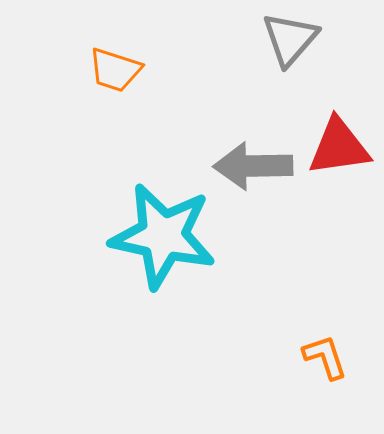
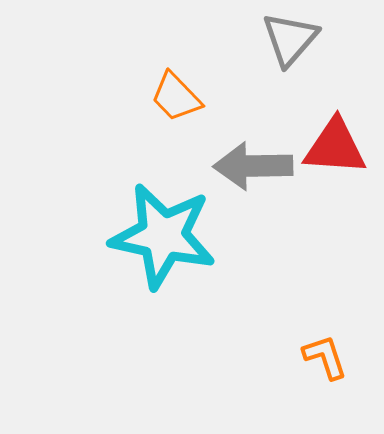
orange trapezoid: moved 61 px right, 27 px down; rotated 28 degrees clockwise
red triangle: moved 4 px left; rotated 12 degrees clockwise
